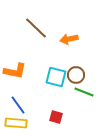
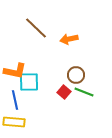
cyan square: moved 27 px left, 5 px down; rotated 15 degrees counterclockwise
blue line: moved 3 px left, 5 px up; rotated 24 degrees clockwise
red square: moved 8 px right, 25 px up; rotated 24 degrees clockwise
yellow rectangle: moved 2 px left, 1 px up
